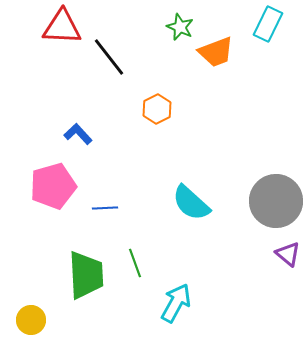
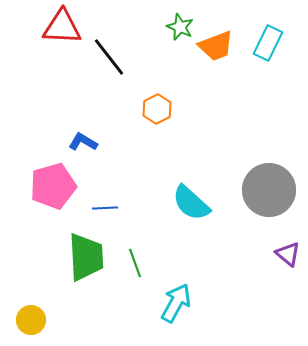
cyan rectangle: moved 19 px down
orange trapezoid: moved 6 px up
blue L-shape: moved 5 px right, 8 px down; rotated 16 degrees counterclockwise
gray circle: moved 7 px left, 11 px up
green trapezoid: moved 18 px up
